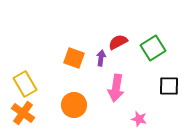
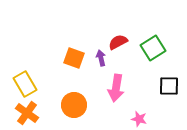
purple arrow: rotated 21 degrees counterclockwise
orange cross: moved 4 px right
